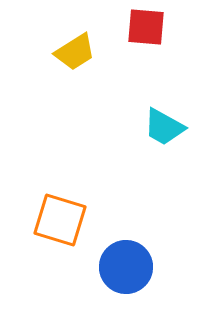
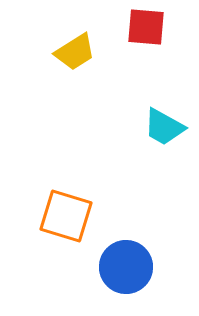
orange square: moved 6 px right, 4 px up
